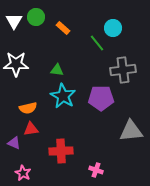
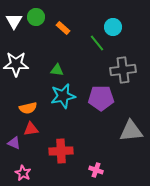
cyan circle: moved 1 px up
cyan star: rotated 30 degrees clockwise
